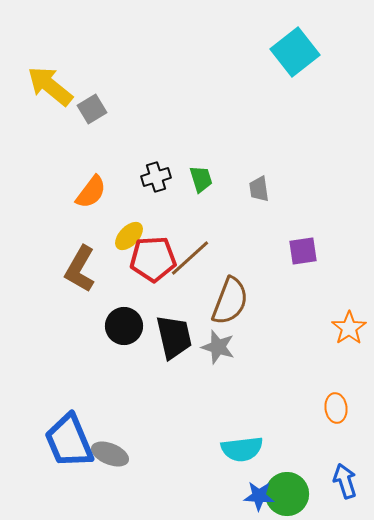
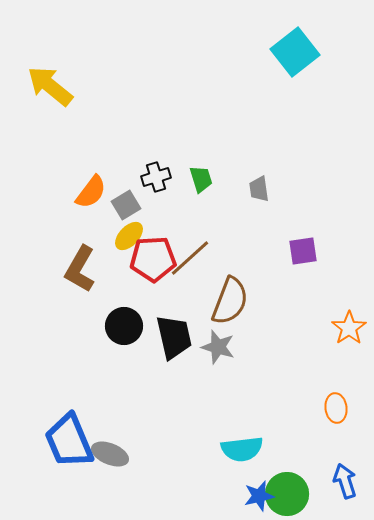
gray square: moved 34 px right, 96 px down
blue star: rotated 16 degrees counterclockwise
